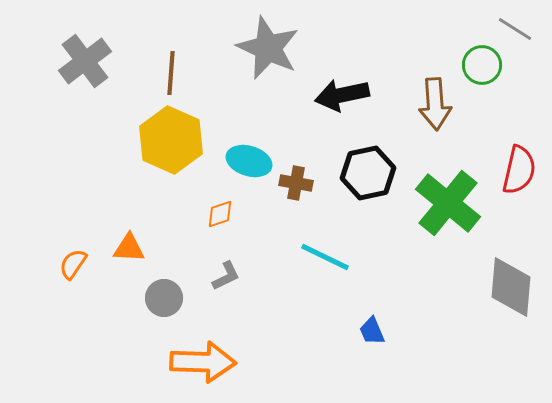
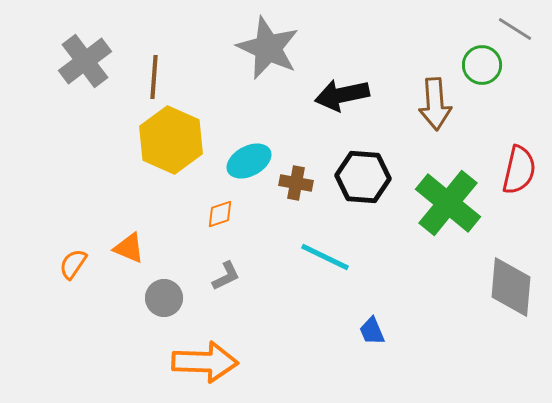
brown line: moved 17 px left, 4 px down
cyan ellipse: rotated 45 degrees counterclockwise
black hexagon: moved 5 px left, 4 px down; rotated 16 degrees clockwise
orange triangle: rotated 20 degrees clockwise
orange arrow: moved 2 px right
